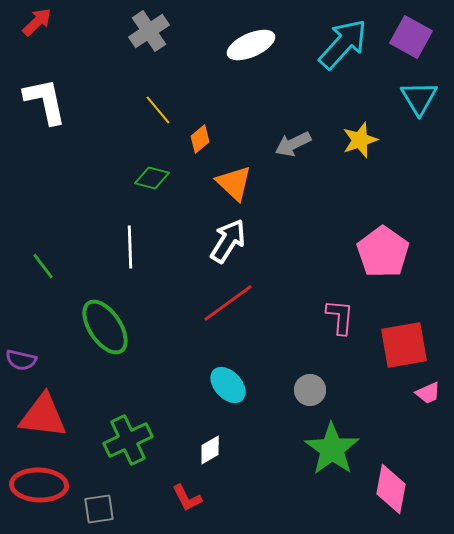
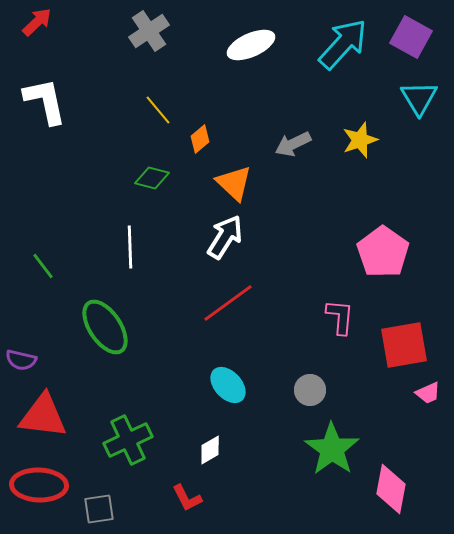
white arrow: moved 3 px left, 4 px up
